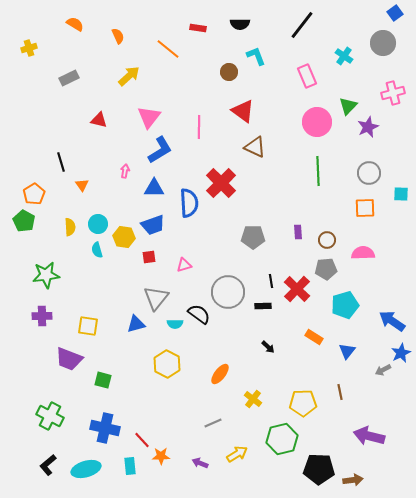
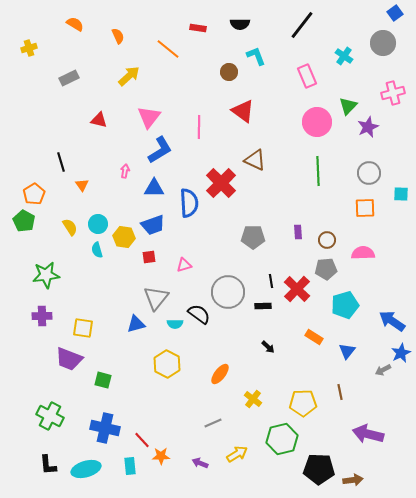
brown triangle at (255, 147): moved 13 px down
yellow semicircle at (70, 227): rotated 30 degrees counterclockwise
yellow square at (88, 326): moved 5 px left, 2 px down
purple arrow at (369, 436): moved 1 px left, 2 px up
black L-shape at (48, 465): rotated 55 degrees counterclockwise
